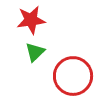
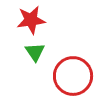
green triangle: rotated 20 degrees counterclockwise
